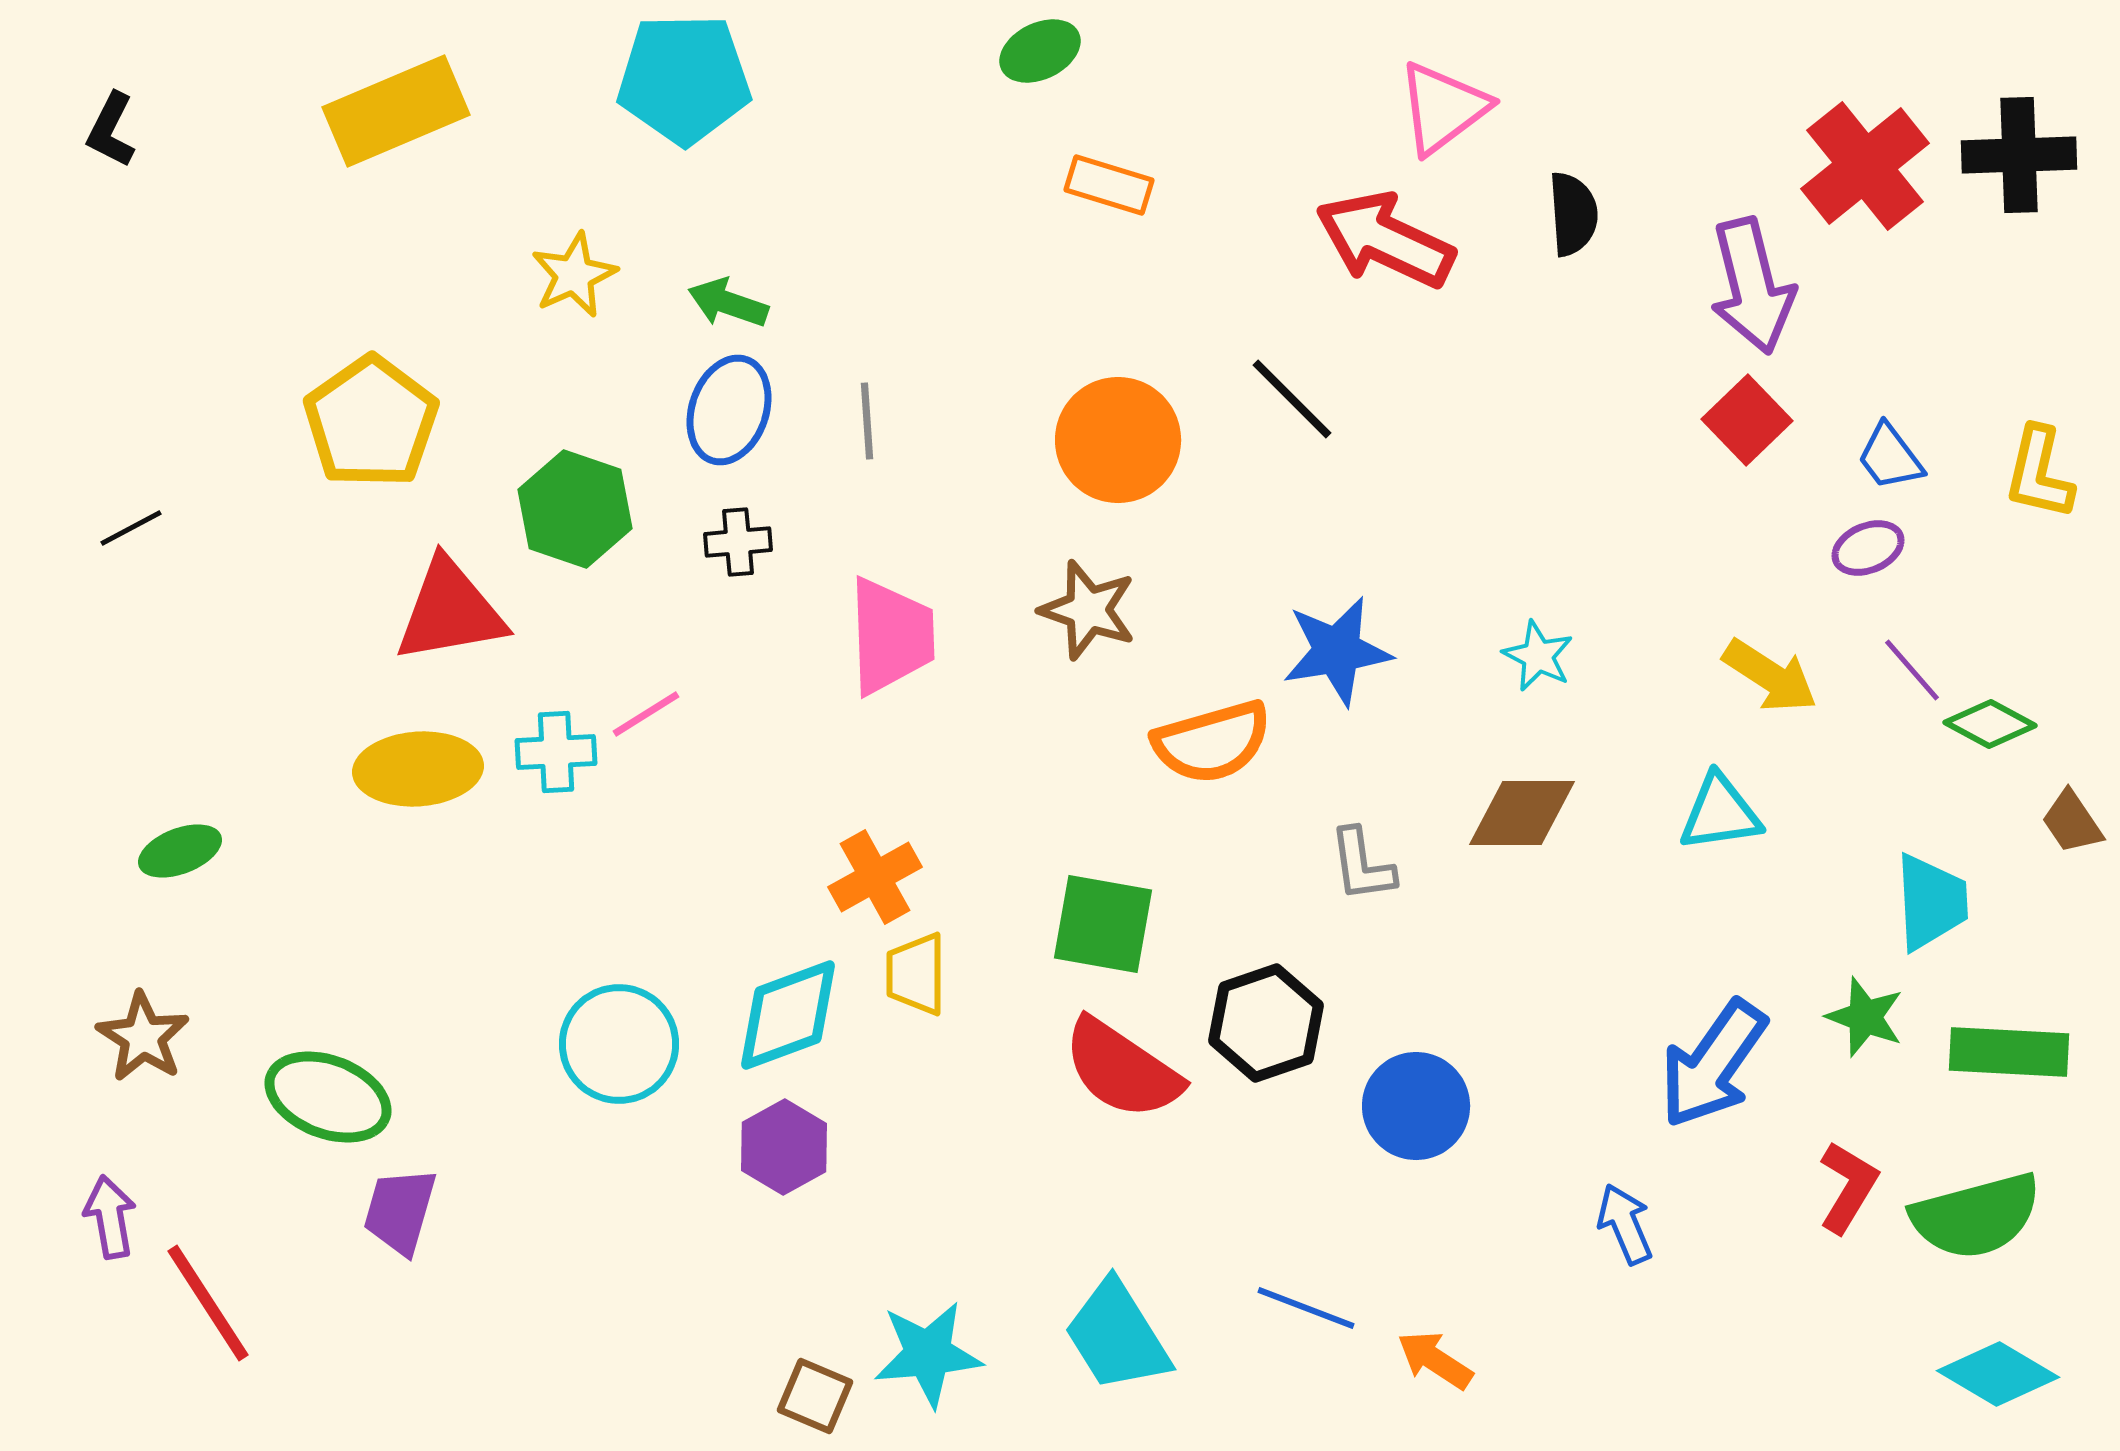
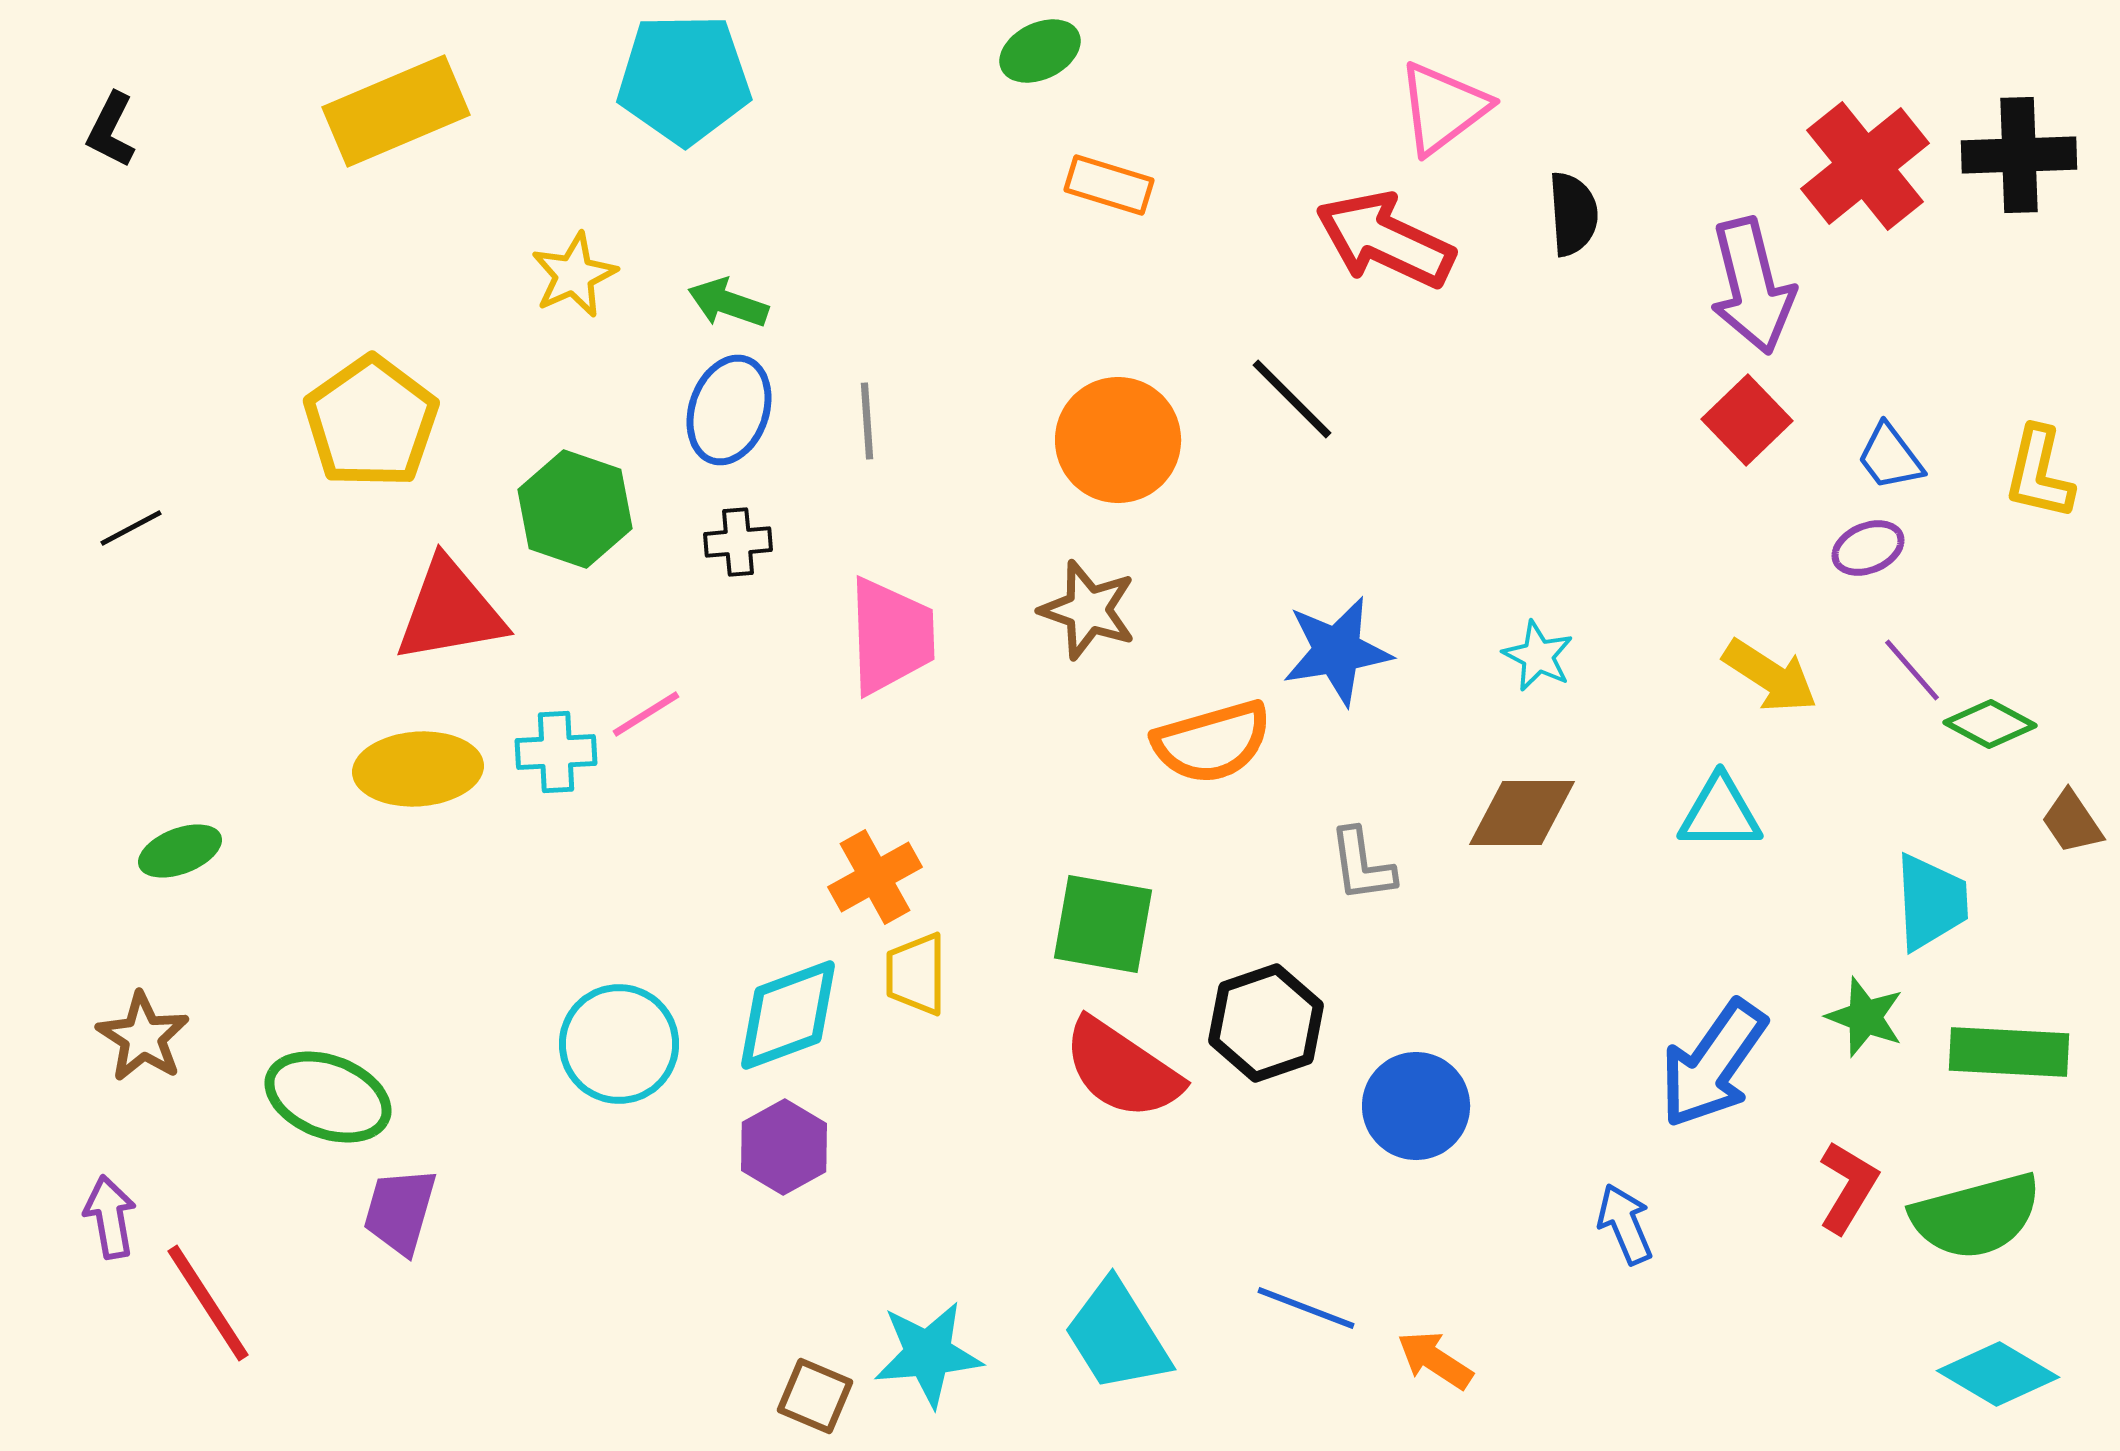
cyan triangle at (1720, 813): rotated 8 degrees clockwise
